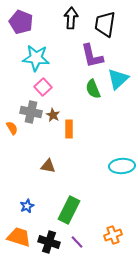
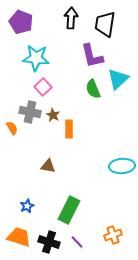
gray cross: moved 1 px left
